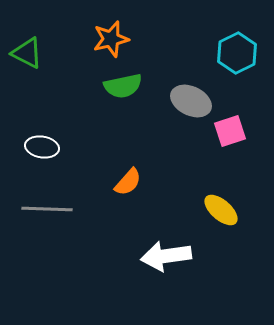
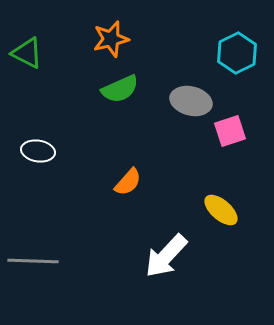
green semicircle: moved 3 px left, 3 px down; rotated 12 degrees counterclockwise
gray ellipse: rotated 12 degrees counterclockwise
white ellipse: moved 4 px left, 4 px down
gray line: moved 14 px left, 52 px down
white arrow: rotated 39 degrees counterclockwise
